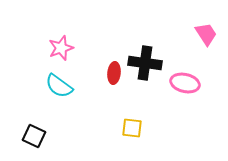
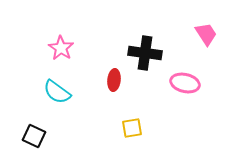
pink star: rotated 20 degrees counterclockwise
black cross: moved 10 px up
red ellipse: moved 7 px down
cyan semicircle: moved 2 px left, 6 px down
yellow square: rotated 15 degrees counterclockwise
